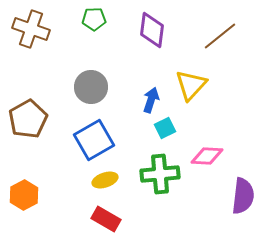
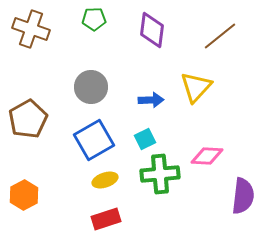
yellow triangle: moved 5 px right, 2 px down
blue arrow: rotated 70 degrees clockwise
cyan square: moved 20 px left, 11 px down
red rectangle: rotated 48 degrees counterclockwise
